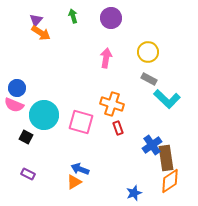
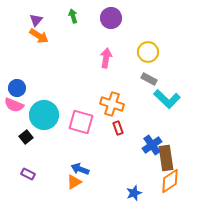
orange arrow: moved 2 px left, 3 px down
black square: rotated 24 degrees clockwise
